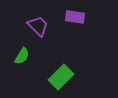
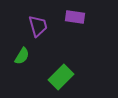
purple trapezoid: rotated 30 degrees clockwise
